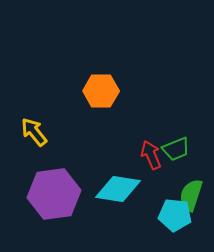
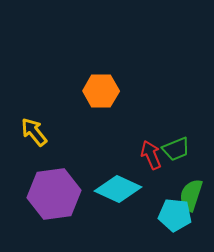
cyan diamond: rotated 15 degrees clockwise
